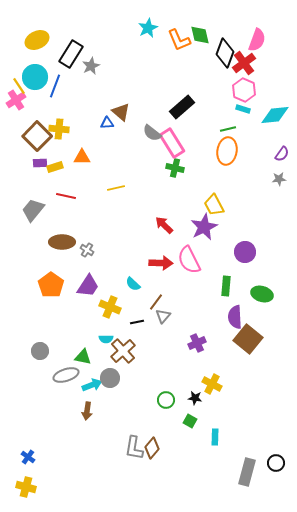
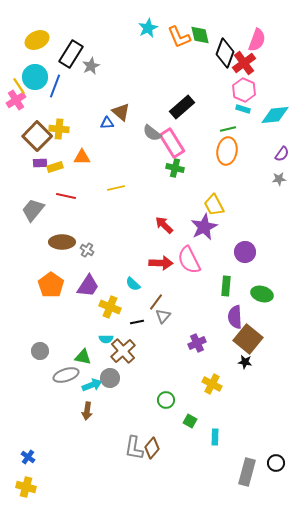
orange L-shape at (179, 40): moved 3 px up
black star at (195, 398): moved 50 px right, 36 px up
